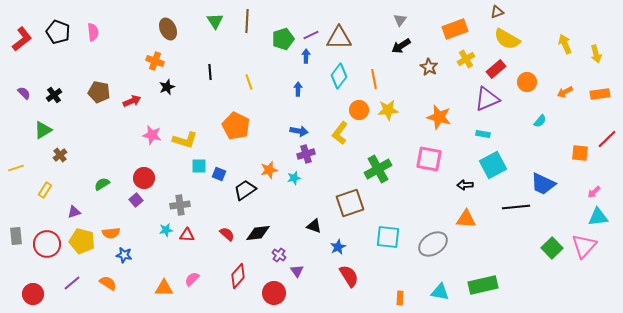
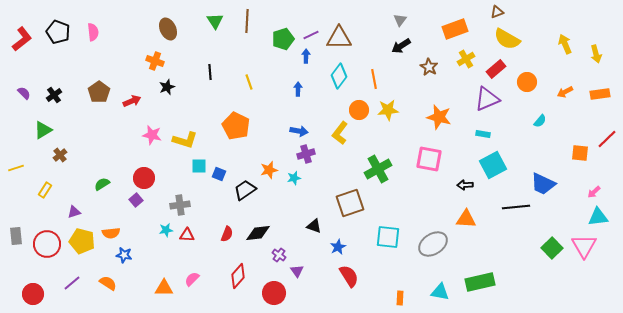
brown pentagon at (99, 92): rotated 25 degrees clockwise
red semicircle at (227, 234): rotated 70 degrees clockwise
pink triangle at (584, 246): rotated 12 degrees counterclockwise
green rectangle at (483, 285): moved 3 px left, 3 px up
